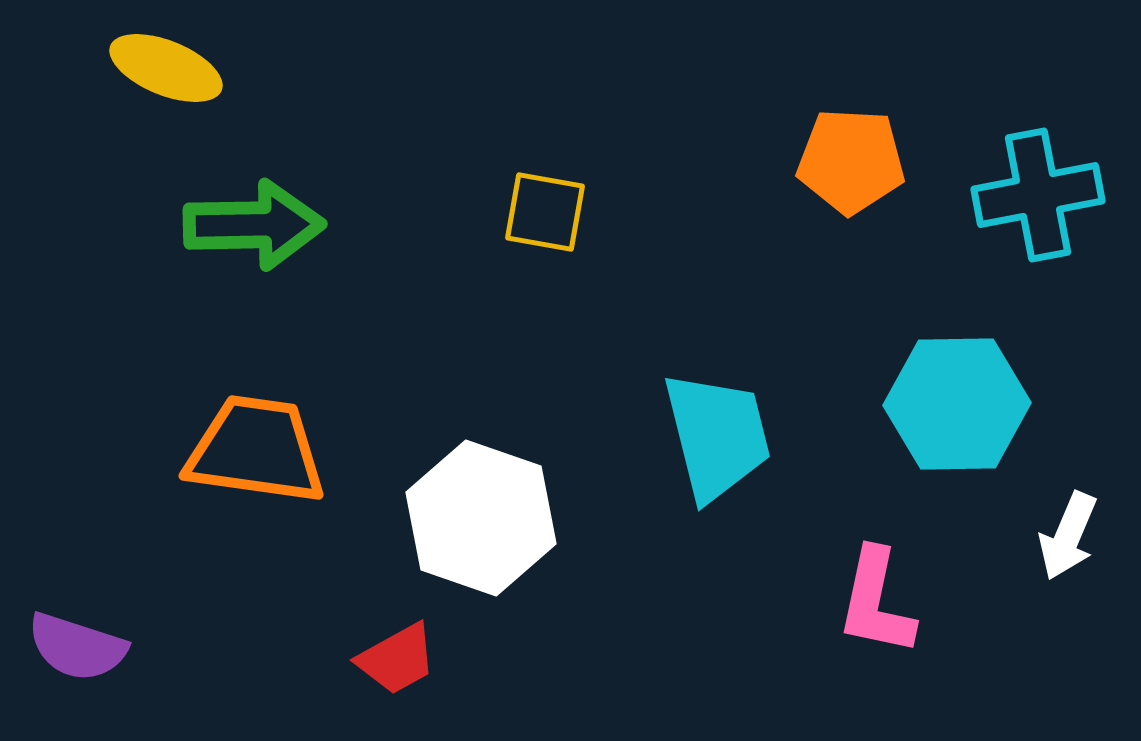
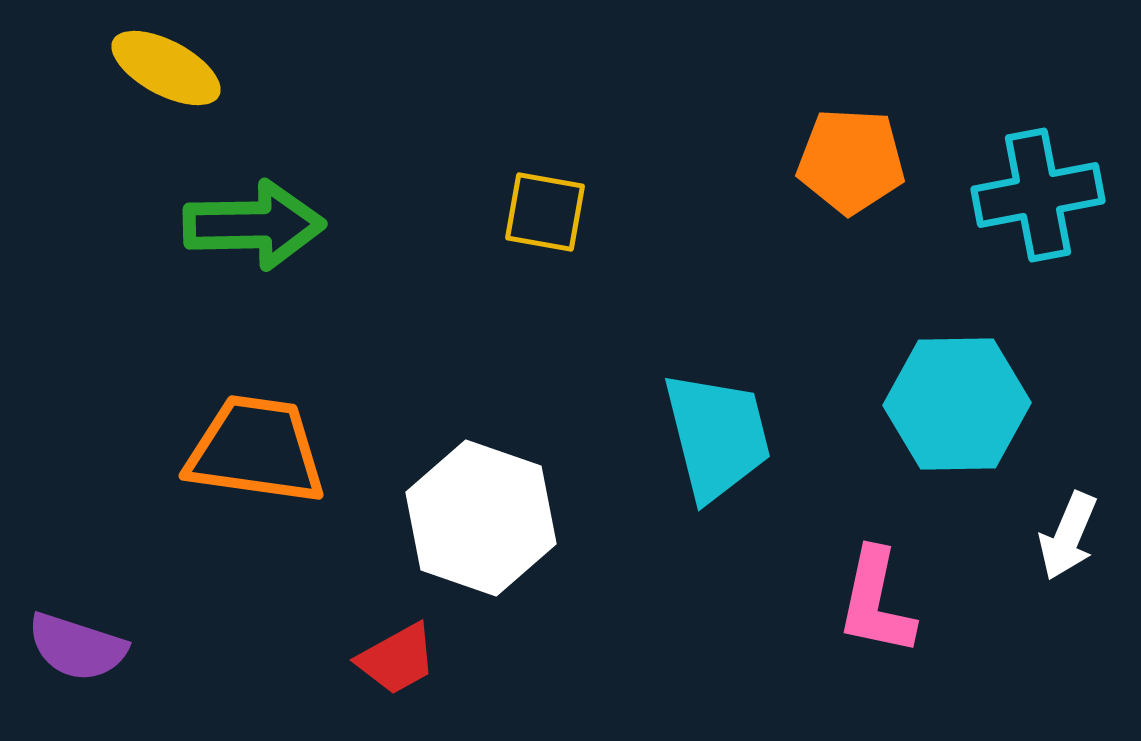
yellow ellipse: rotated 6 degrees clockwise
